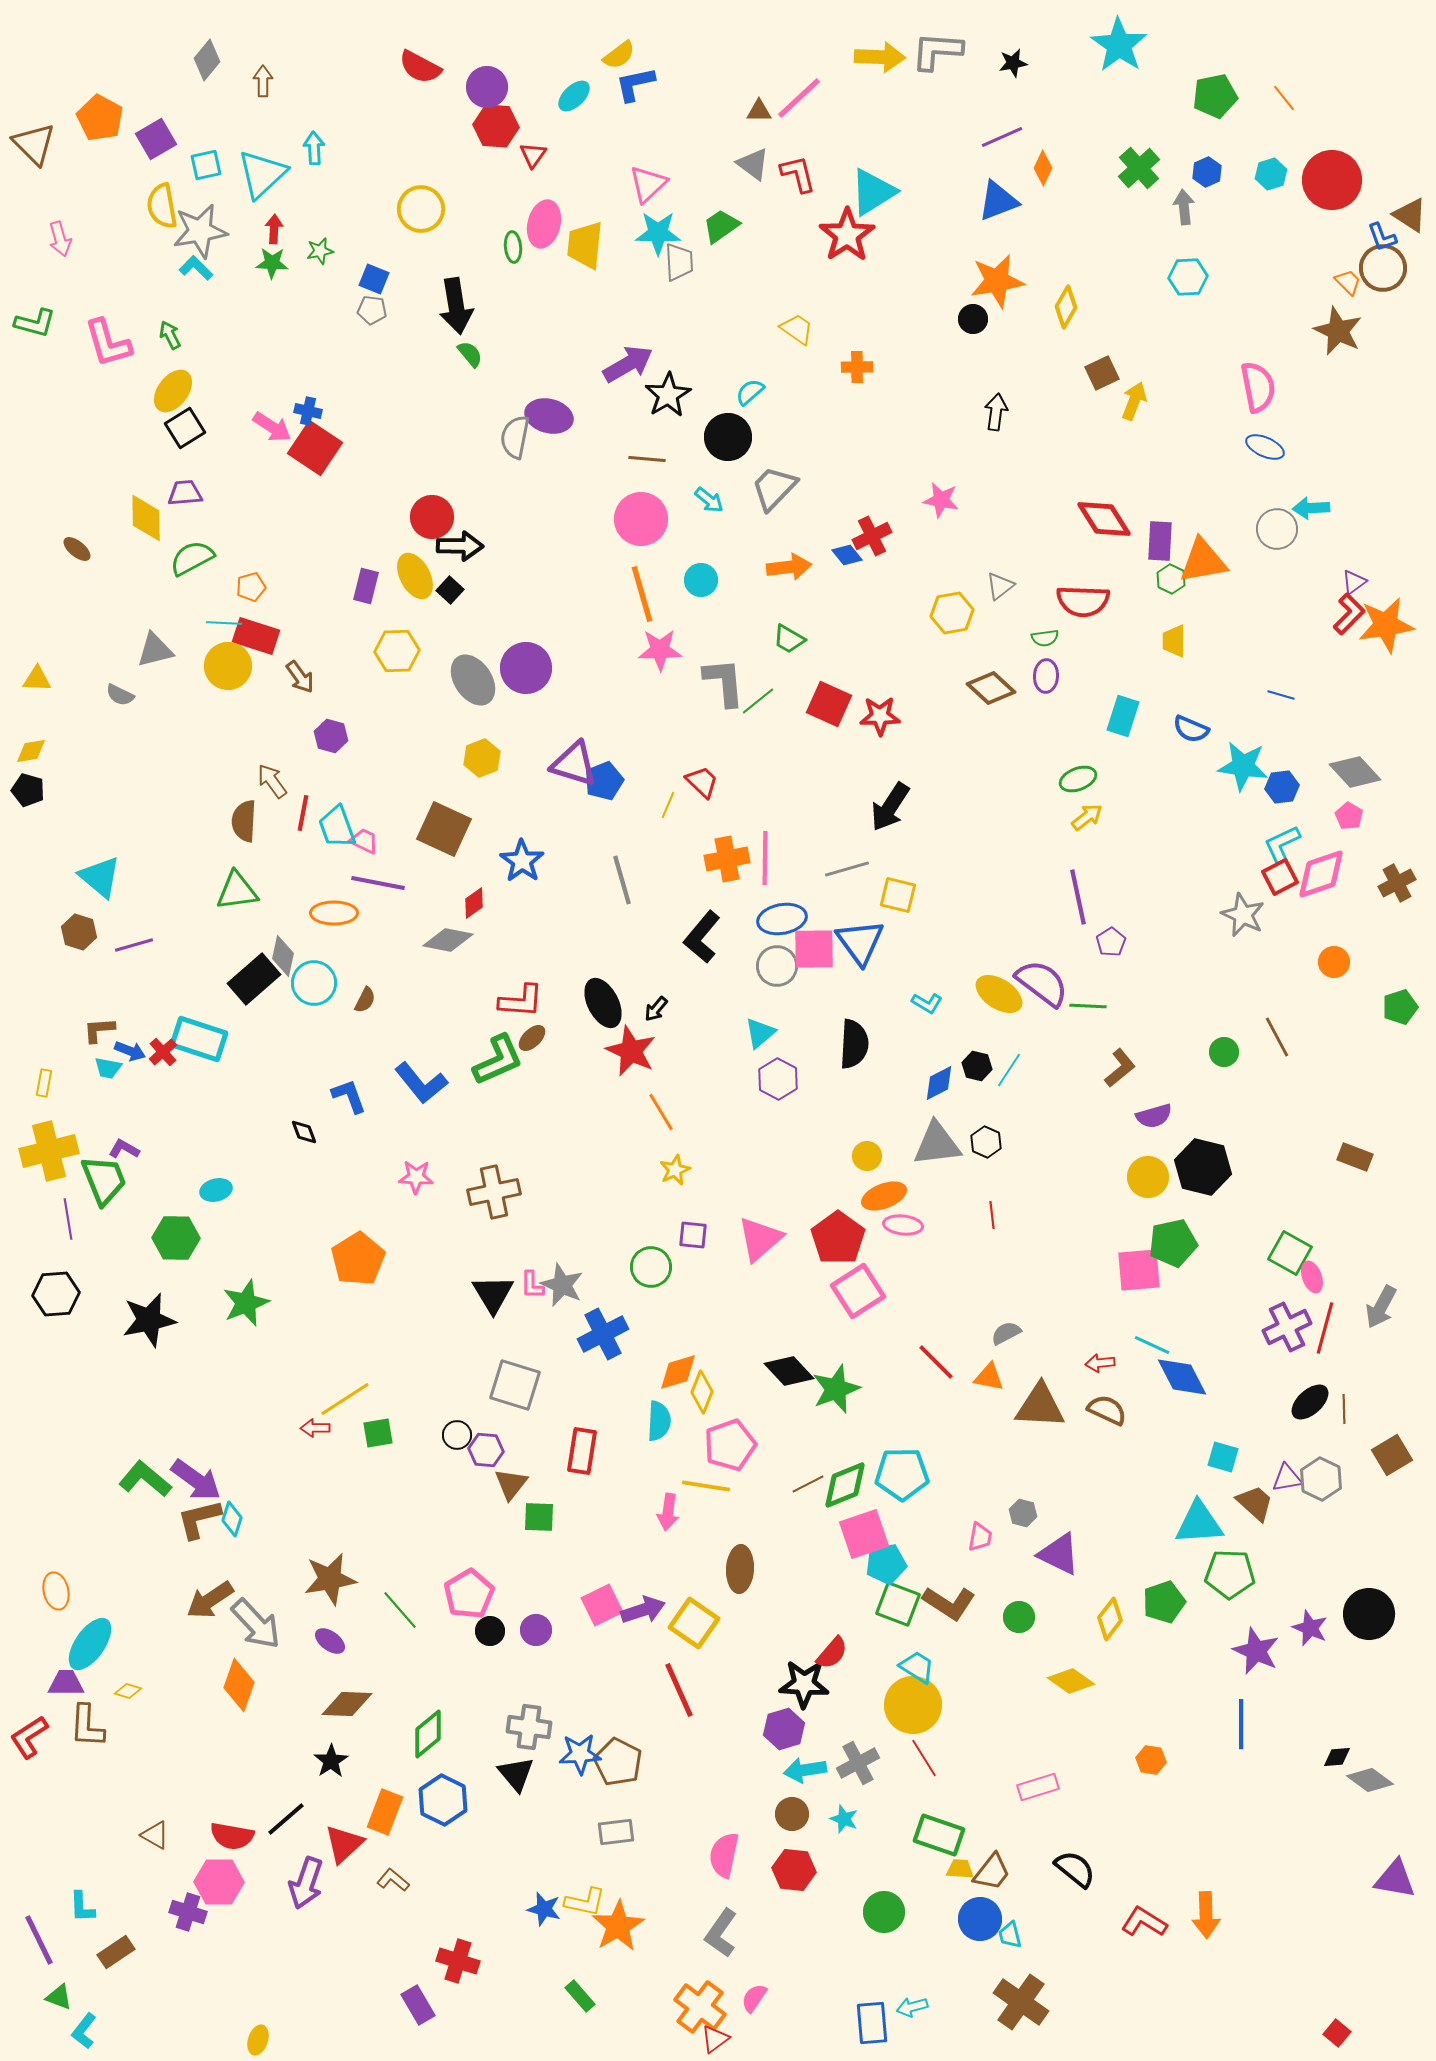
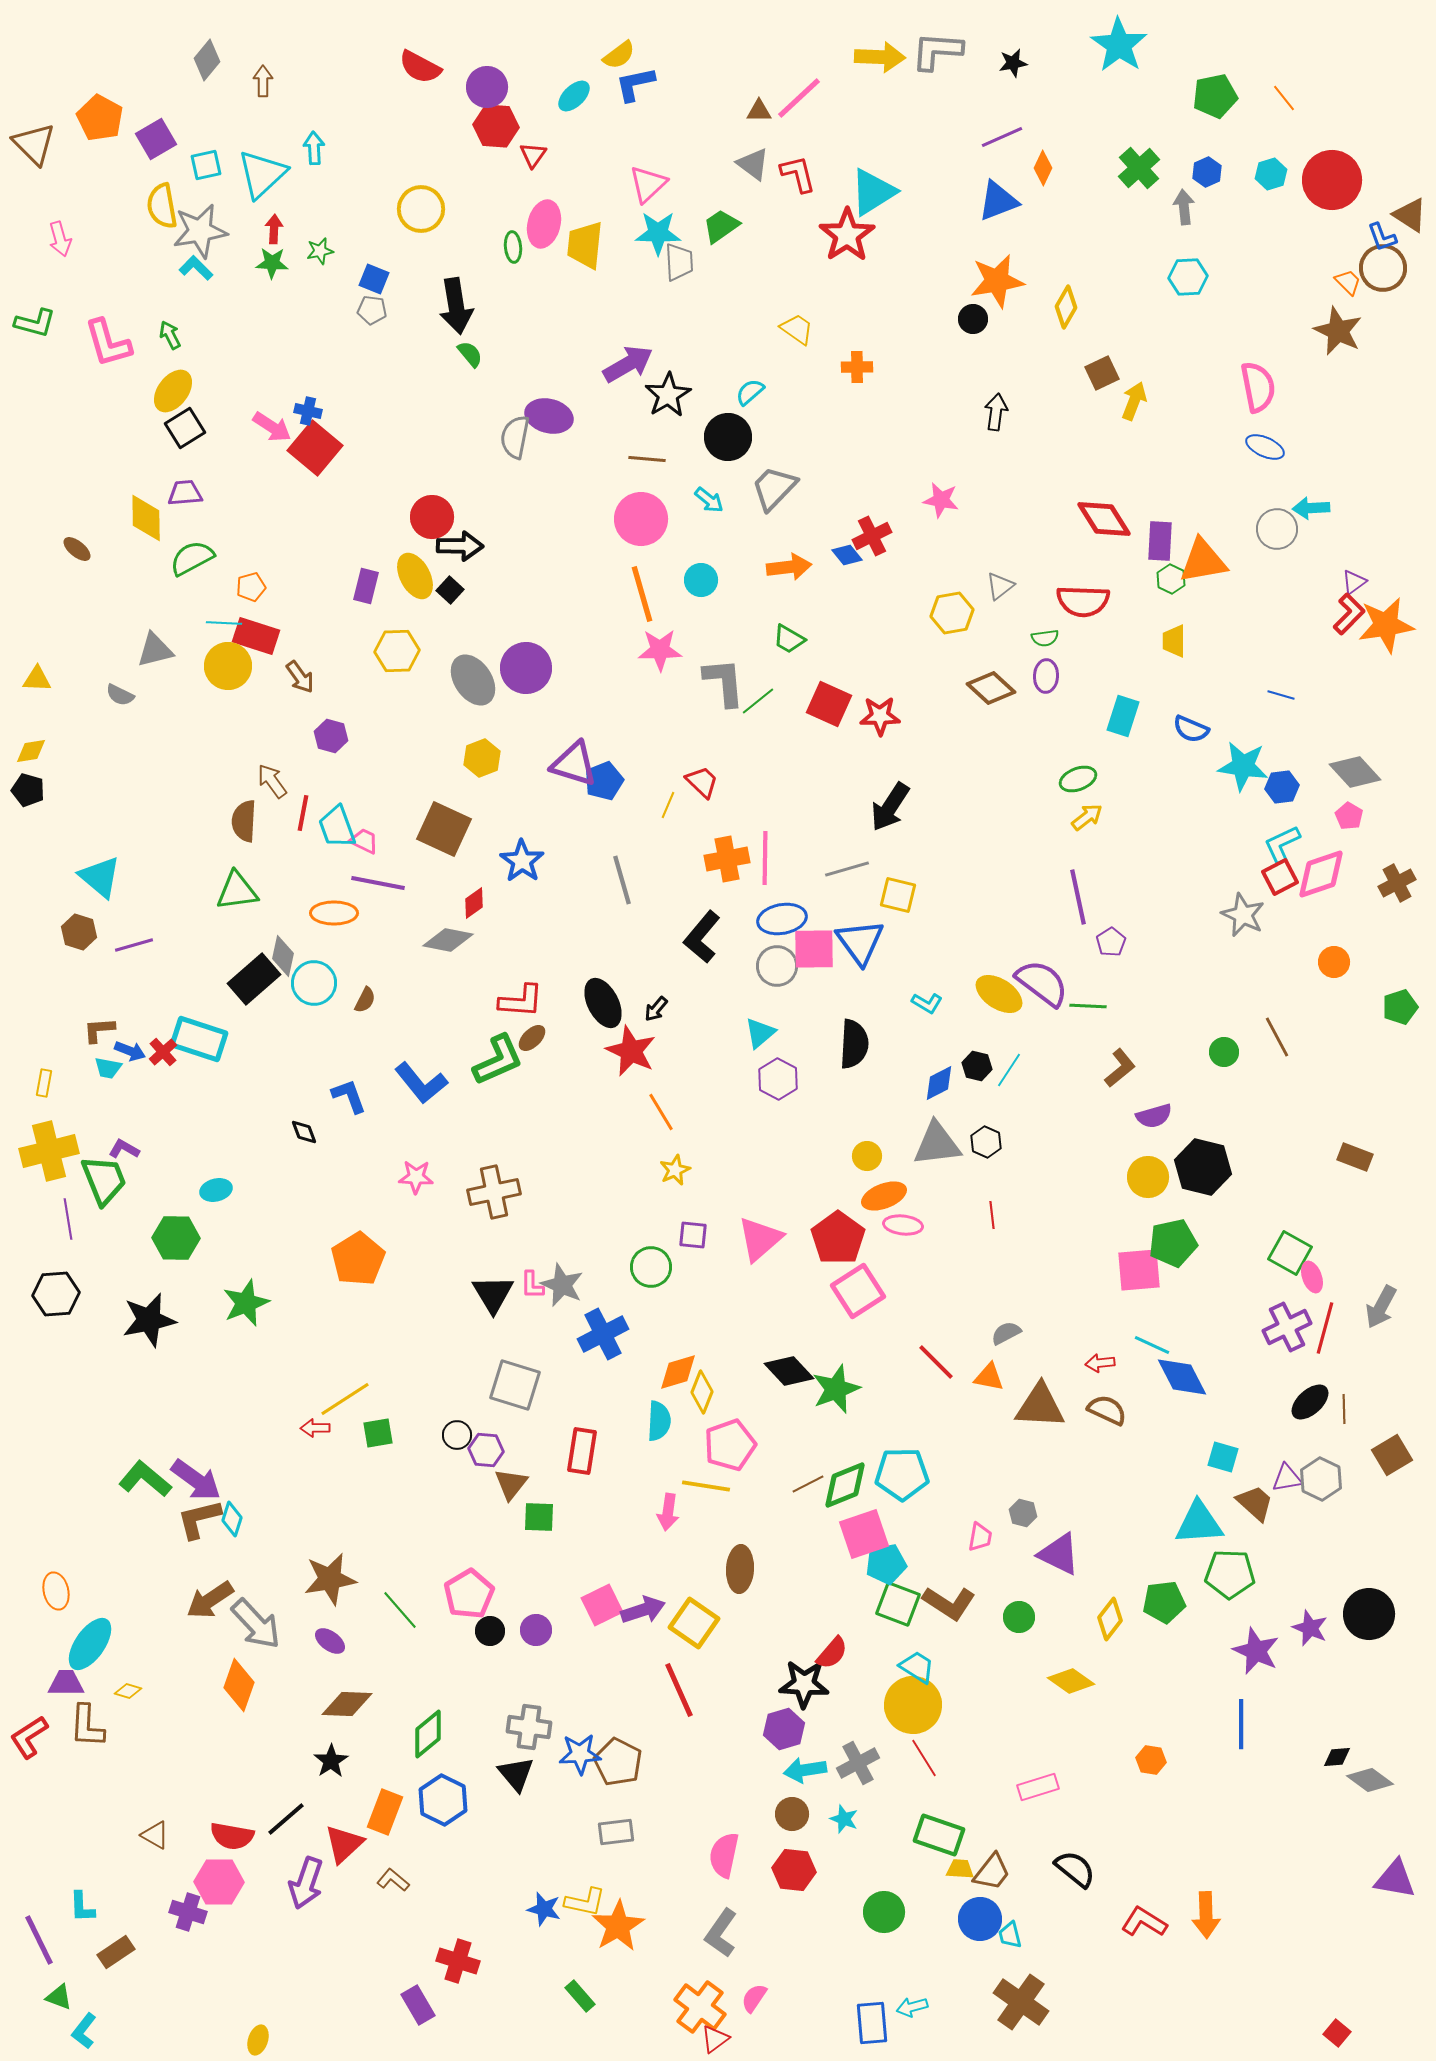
red square at (315, 448): rotated 6 degrees clockwise
green pentagon at (1164, 1602): rotated 12 degrees clockwise
